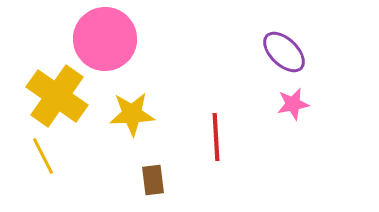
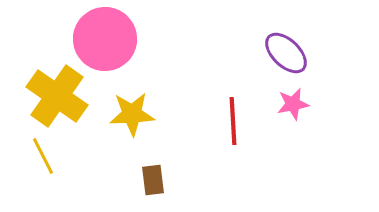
purple ellipse: moved 2 px right, 1 px down
red line: moved 17 px right, 16 px up
